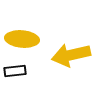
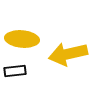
yellow arrow: moved 3 px left, 1 px up
